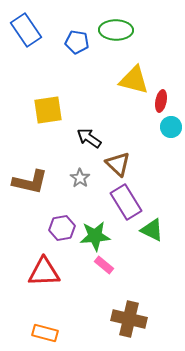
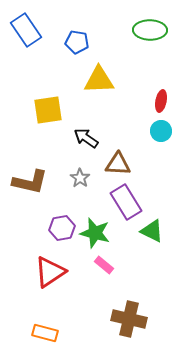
green ellipse: moved 34 px right
yellow triangle: moved 35 px left; rotated 16 degrees counterclockwise
cyan circle: moved 10 px left, 4 px down
black arrow: moved 3 px left
brown triangle: rotated 40 degrees counterclockwise
green triangle: moved 1 px down
green star: moved 3 px up; rotated 20 degrees clockwise
red triangle: moved 6 px right; rotated 32 degrees counterclockwise
